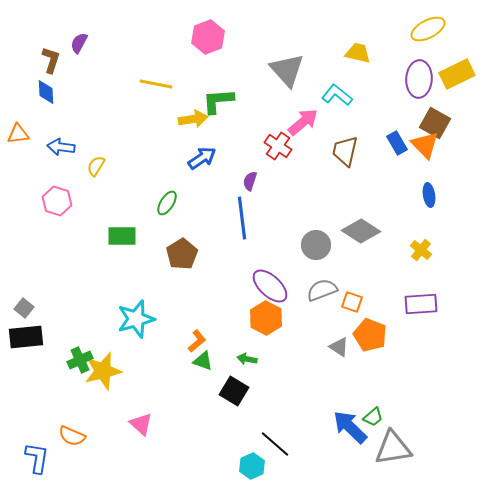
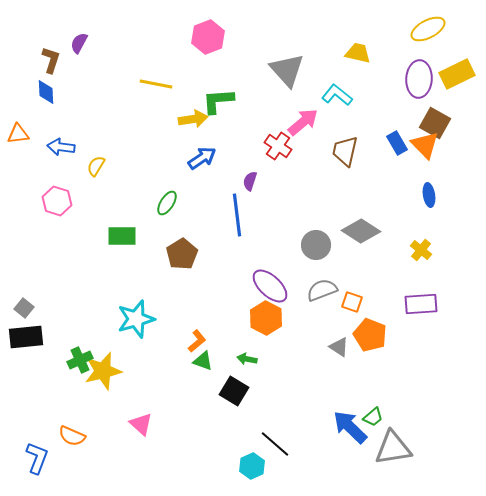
blue line at (242, 218): moved 5 px left, 3 px up
blue L-shape at (37, 458): rotated 12 degrees clockwise
